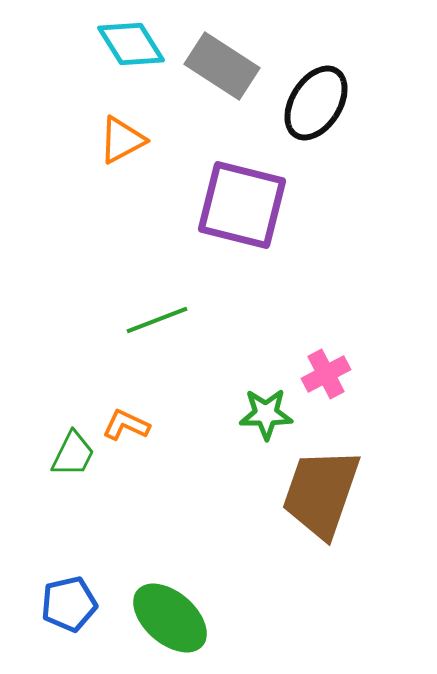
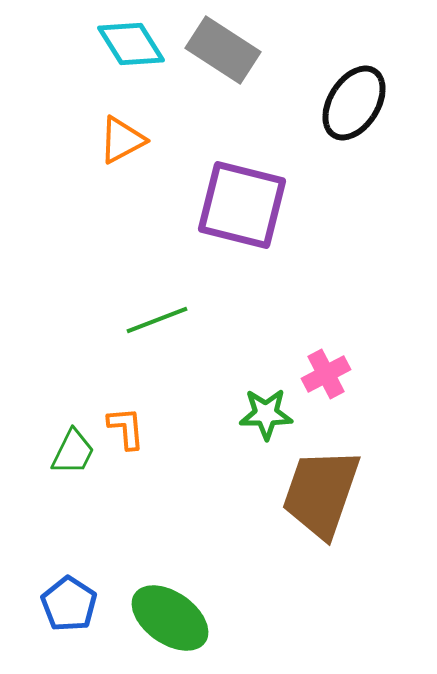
gray rectangle: moved 1 px right, 16 px up
black ellipse: moved 38 px right
orange L-shape: moved 3 px down; rotated 60 degrees clockwise
green trapezoid: moved 2 px up
blue pentagon: rotated 26 degrees counterclockwise
green ellipse: rotated 6 degrees counterclockwise
